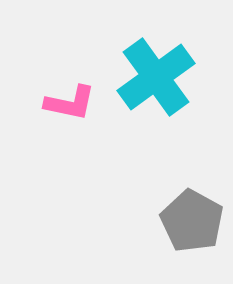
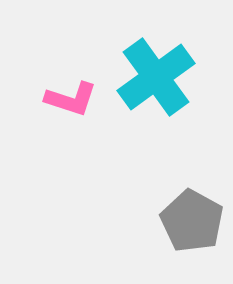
pink L-shape: moved 1 px right, 4 px up; rotated 6 degrees clockwise
